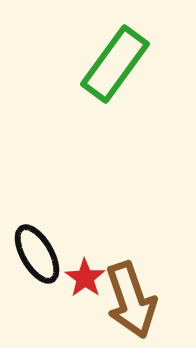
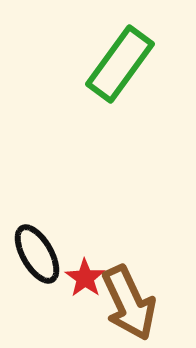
green rectangle: moved 5 px right
brown arrow: moved 2 px left, 3 px down; rotated 6 degrees counterclockwise
